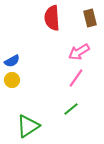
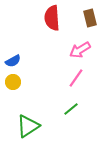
pink arrow: moved 1 px right, 2 px up
blue semicircle: moved 1 px right
yellow circle: moved 1 px right, 2 px down
